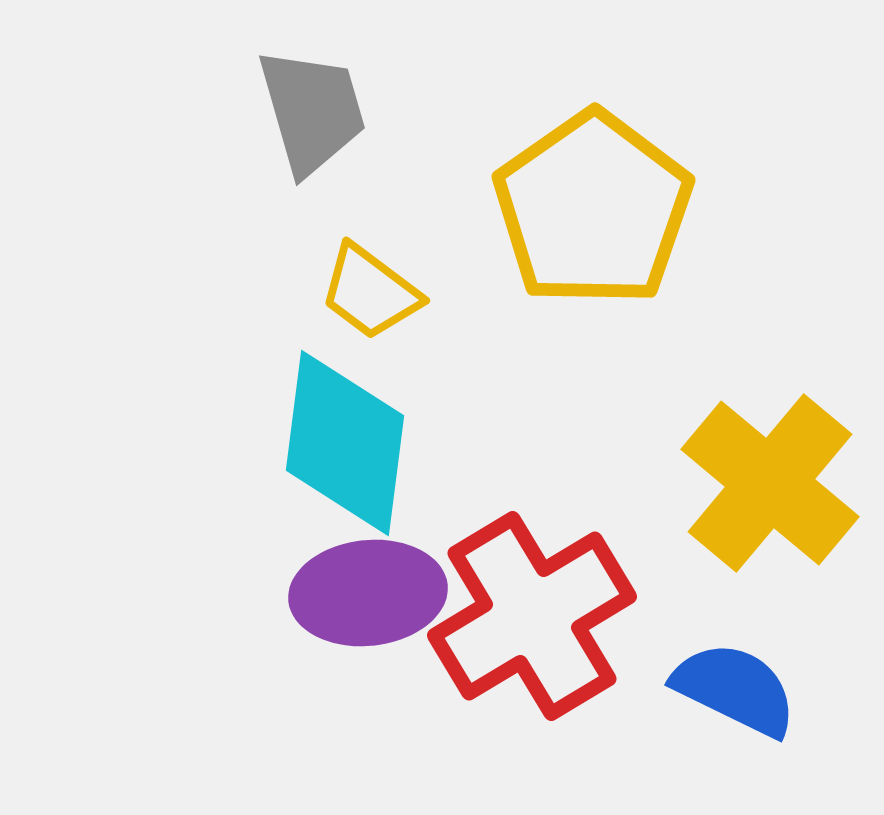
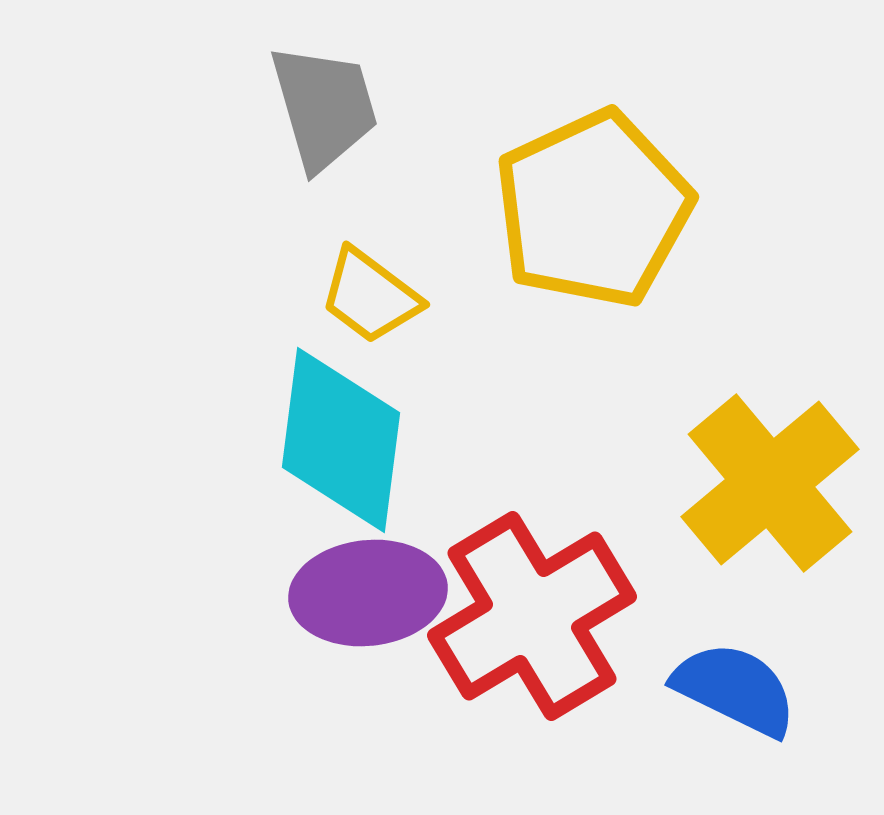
gray trapezoid: moved 12 px right, 4 px up
yellow pentagon: rotated 10 degrees clockwise
yellow trapezoid: moved 4 px down
cyan diamond: moved 4 px left, 3 px up
yellow cross: rotated 10 degrees clockwise
